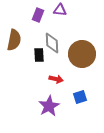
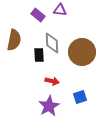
purple rectangle: rotated 72 degrees counterclockwise
brown circle: moved 2 px up
red arrow: moved 4 px left, 2 px down
